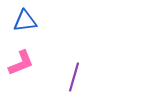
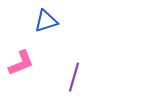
blue triangle: moved 21 px right; rotated 10 degrees counterclockwise
